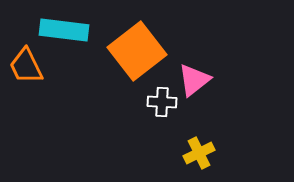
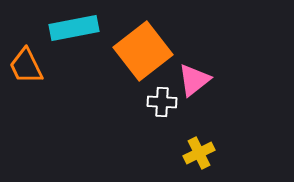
cyan rectangle: moved 10 px right, 2 px up; rotated 18 degrees counterclockwise
orange square: moved 6 px right
